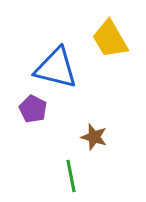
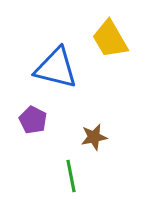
purple pentagon: moved 11 px down
brown star: rotated 28 degrees counterclockwise
